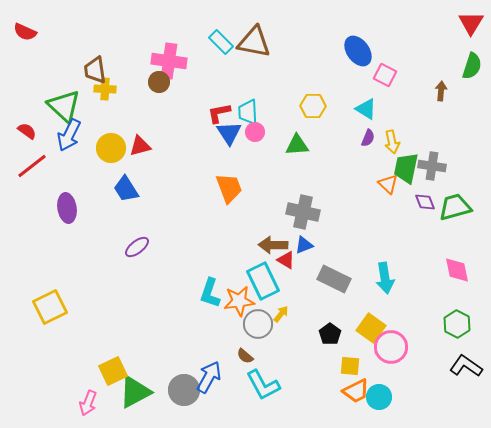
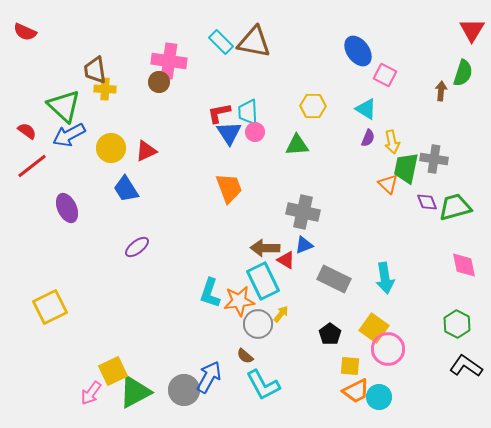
red triangle at (471, 23): moved 1 px right, 7 px down
green semicircle at (472, 66): moved 9 px left, 7 px down
blue arrow at (69, 135): rotated 36 degrees clockwise
red triangle at (140, 146): moved 6 px right, 5 px down; rotated 10 degrees counterclockwise
gray cross at (432, 166): moved 2 px right, 7 px up
purple diamond at (425, 202): moved 2 px right
purple ellipse at (67, 208): rotated 16 degrees counterclockwise
brown arrow at (273, 245): moved 8 px left, 3 px down
pink diamond at (457, 270): moved 7 px right, 5 px up
yellow square at (371, 328): moved 3 px right
pink circle at (391, 347): moved 3 px left, 2 px down
pink arrow at (88, 403): moved 3 px right, 10 px up; rotated 15 degrees clockwise
